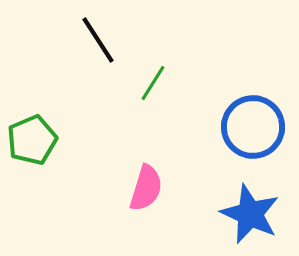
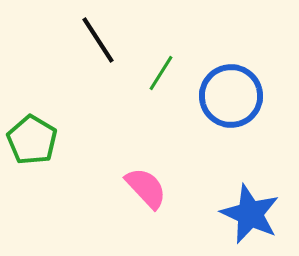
green line: moved 8 px right, 10 px up
blue circle: moved 22 px left, 31 px up
green pentagon: rotated 18 degrees counterclockwise
pink semicircle: rotated 60 degrees counterclockwise
